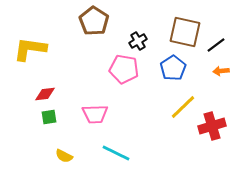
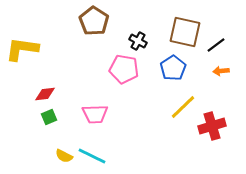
black cross: rotated 30 degrees counterclockwise
yellow L-shape: moved 8 px left
green square: rotated 14 degrees counterclockwise
cyan line: moved 24 px left, 3 px down
